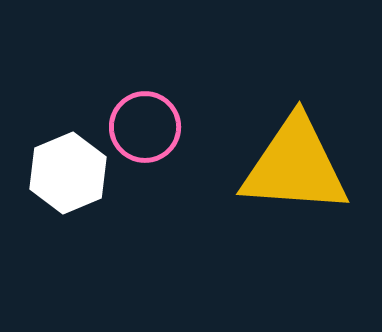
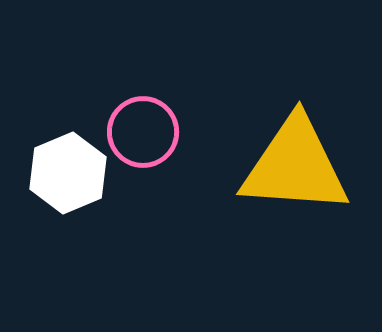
pink circle: moved 2 px left, 5 px down
